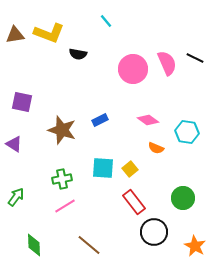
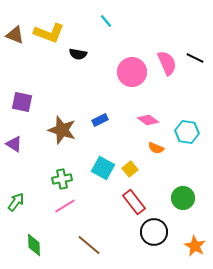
brown triangle: rotated 30 degrees clockwise
pink circle: moved 1 px left, 3 px down
cyan square: rotated 25 degrees clockwise
green arrow: moved 5 px down
